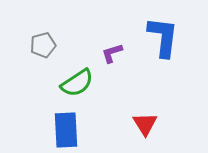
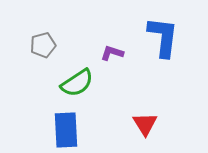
purple L-shape: rotated 35 degrees clockwise
